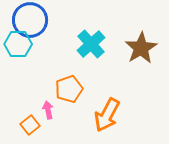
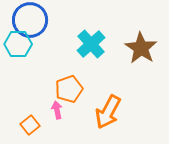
brown star: rotated 8 degrees counterclockwise
pink arrow: moved 9 px right
orange arrow: moved 1 px right, 3 px up
